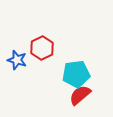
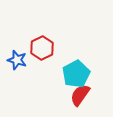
cyan pentagon: rotated 20 degrees counterclockwise
red semicircle: rotated 15 degrees counterclockwise
